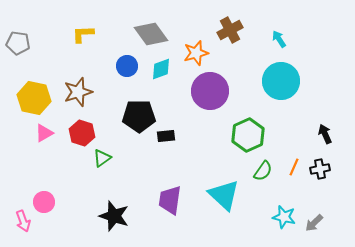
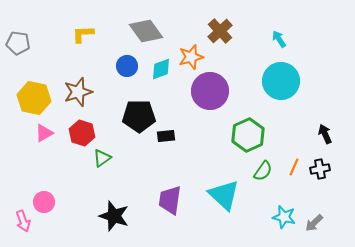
brown cross: moved 10 px left, 1 px down; rotated 15 degrees counterclockwise
gray diamond: moved 5 px left, 3 px up
orange star: moved 5 px left, 4 px down
